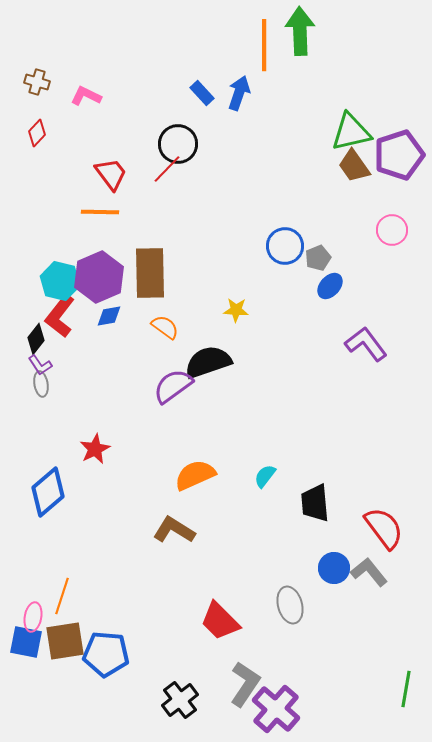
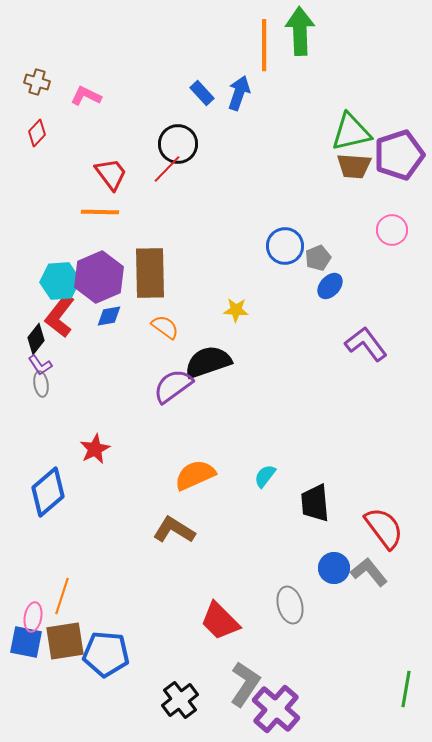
brown trapezoid at (354, 166): rotated 51 degrees counterclockwise
cyan hexagon at (60, 281): rotated 18 degrees counterclockwise
